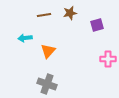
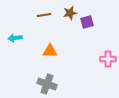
purple square: moved 10 px left, 3 px up
cyan arrow: moved 10 px left
orange triangle: moved 2 px right; rotated 49 degrees clockwise
